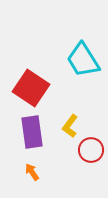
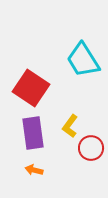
purple rectangle: moved 1 px right, 1 px down
red circle: moved 2 px up
orange arrow: moved 2 px right, 2 px up; rotated 42 degrees counterclockwise
